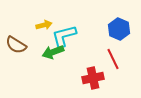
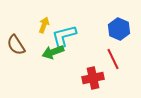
yellow arrow: rotated 56 degrees counterclockwise
brown semicircle: rotated 25 degrees clockwise
